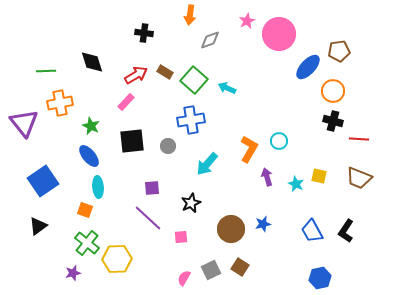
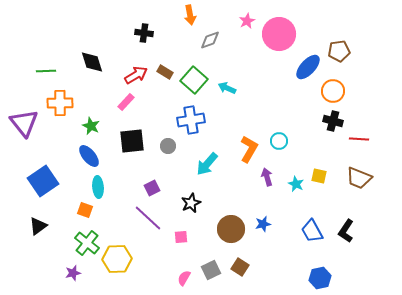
orange arrow at (190, 15): rotated 18 degrees counterclockwise
orange cross at (60, 103): rotated 10 degrees clockwise
purple square at (152, 188): rotated 21 degrees counterclockwise
